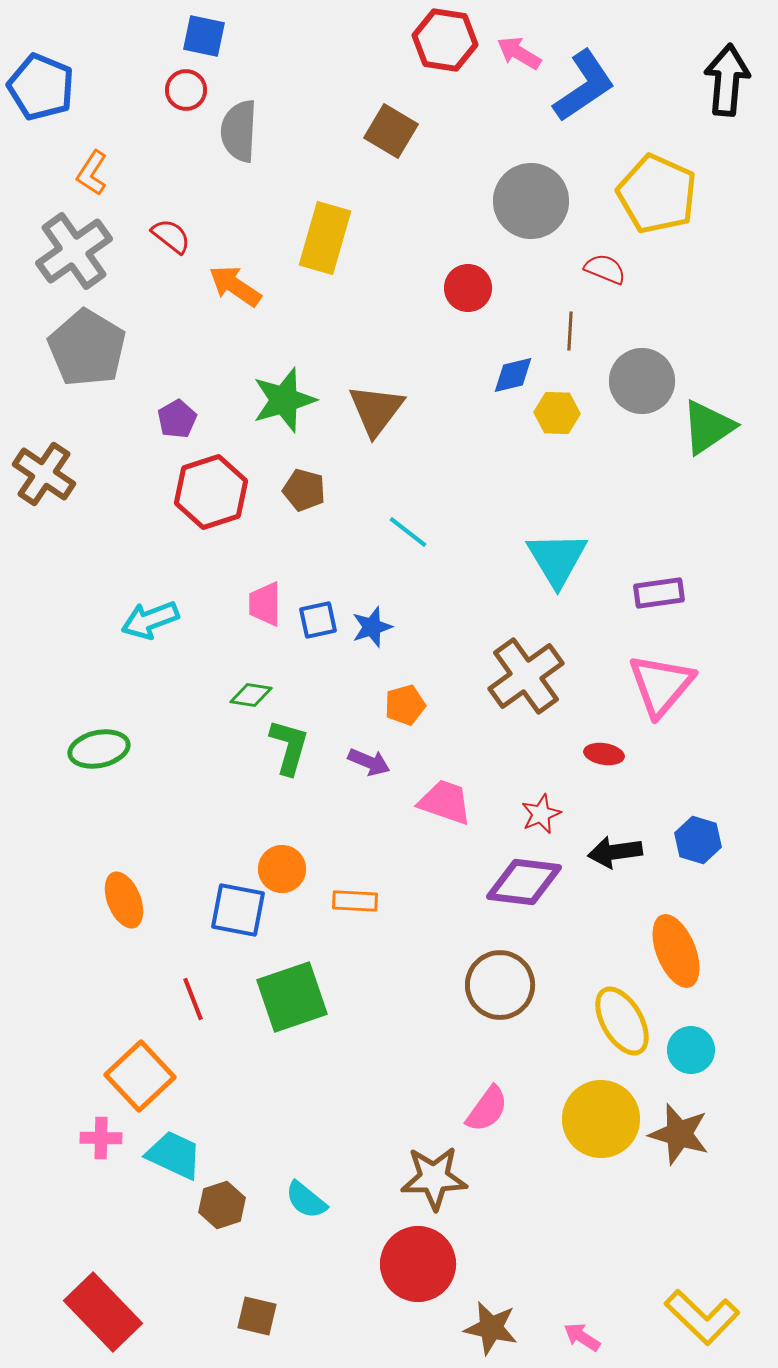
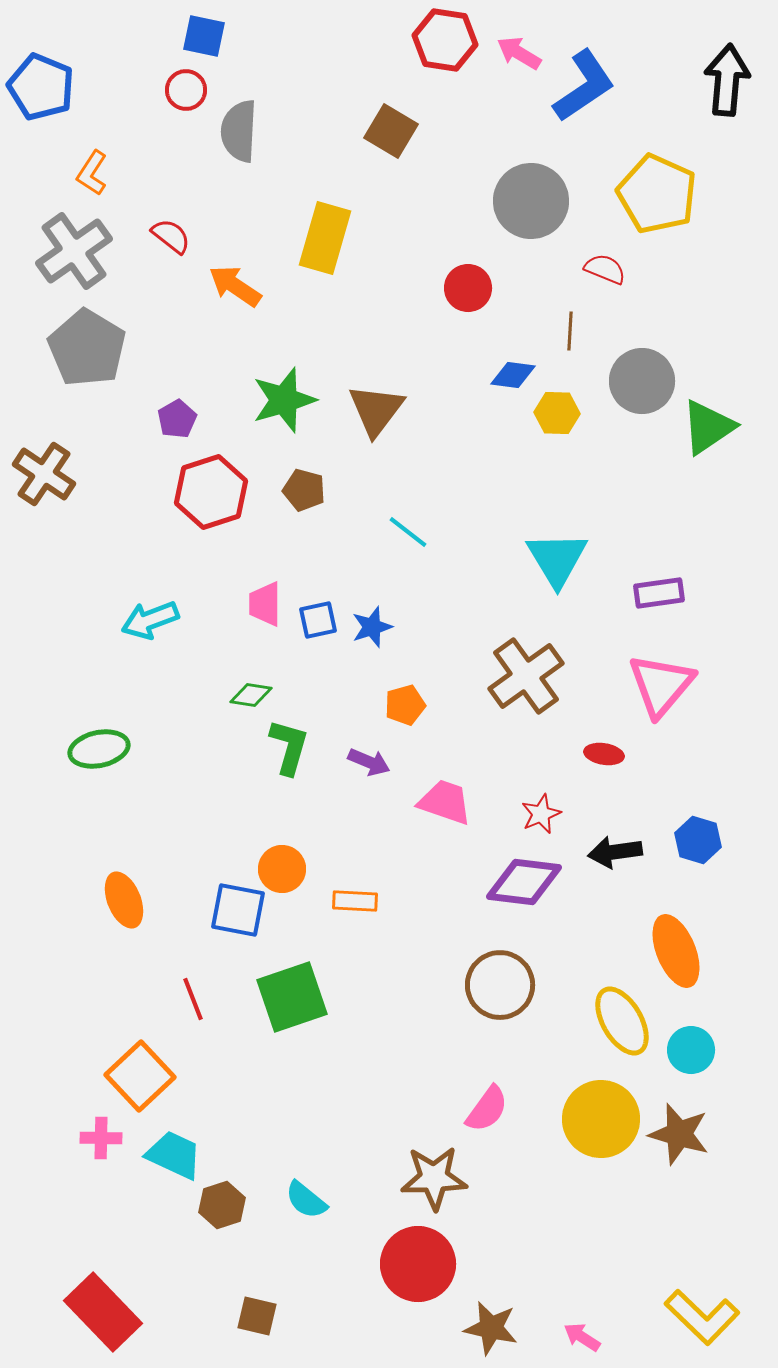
blue diamond at (513, 375): rotated 21 degrees clockwise
